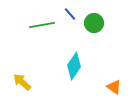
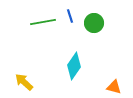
blue line: moved 2 px down; rotated 24 degrees clockwise
green line: moved 1 px right, 3 px up
yellow arrow: moved 2 px right
orange triangle: rotated 21 degrees counterclockwise
